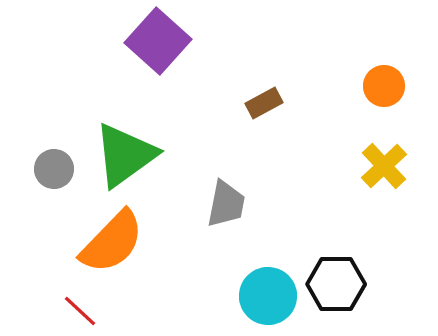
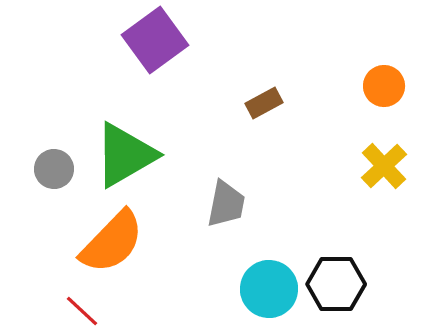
purple square: moved 3 px left, 1 px up; rotated 12 degrees clockwise
green triangle: rotated 6 degrees clockwise
cyan circle: moved 1 px right, 7 px up
red line: moved 2 px right
